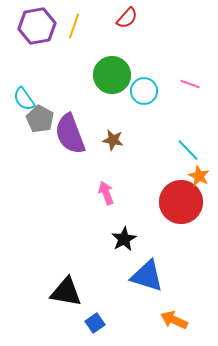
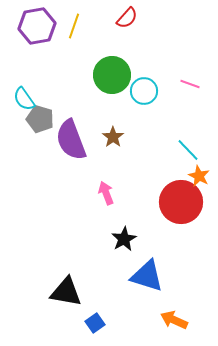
gray pentagon: rotated 12 degrees counterclockwise
purple semicircle: moved 1 px right, 6 px down
brown star: moved 3 px up; rotated 25 degrees clockwise
